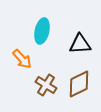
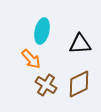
orange arrow: moved 9 px right
